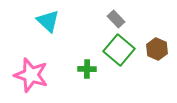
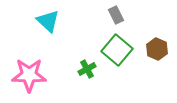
gray rectangle: moved 4 px up; rotated 18 degrees clockwise
green square: moved 2 px left
green cross: rotated 30 degrees counterclockwise
pink star: moved 2 px left; rotated 16 degrees counterclockwise
